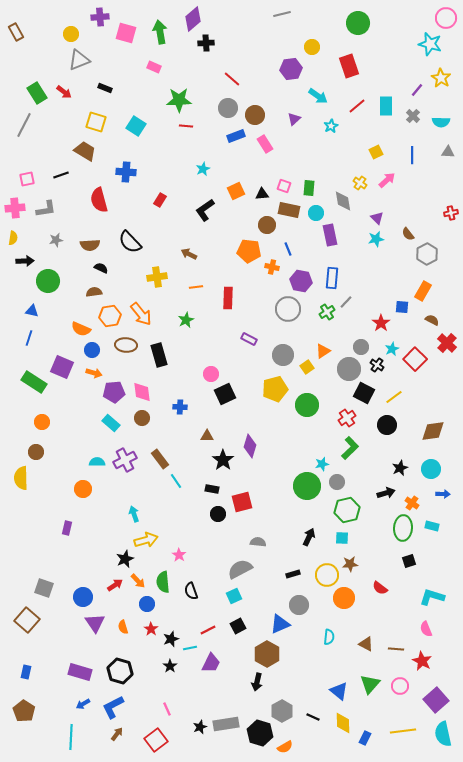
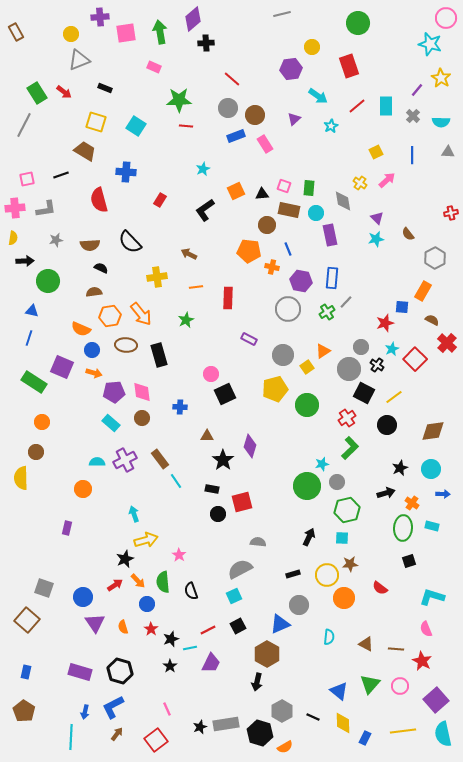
pink square at (126, 33): rotated 25 degrees counterclockwise
gray hexagon at (427, 254): moved 8 px right, 4 px down
red star at (381, 323): moved 4 px right; rotated 18 degrees clockwise
blue arrow at (83, 704): moved 2 px right, 8 px down; rotated 48 degrees counterclockwise
